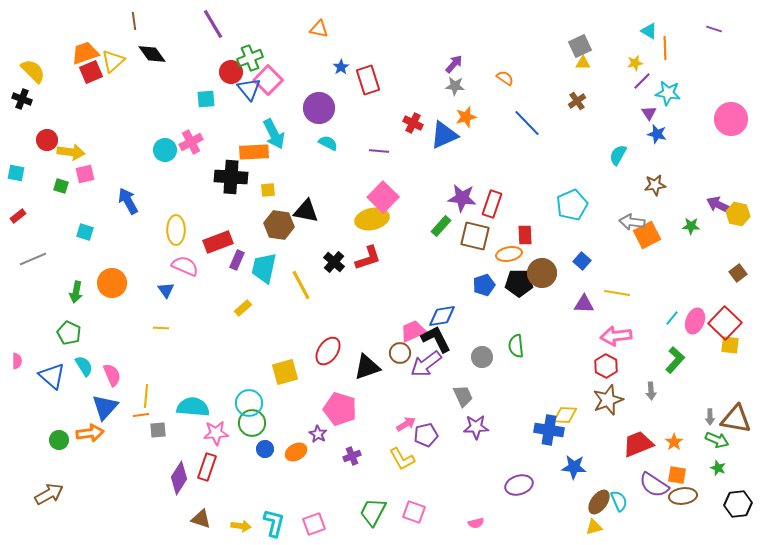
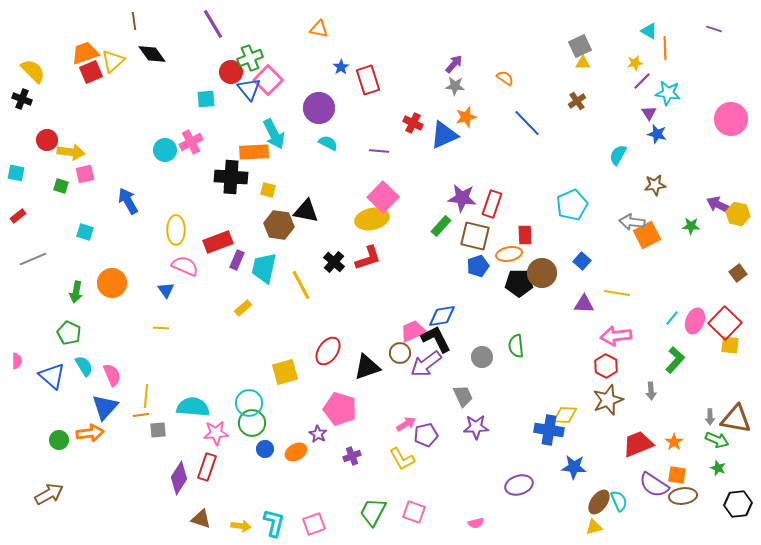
yellow square at (268, 190): rotated 21 degrees clockwise
blue pentagon at (484, 285): moved 6 px left, 19 px up
